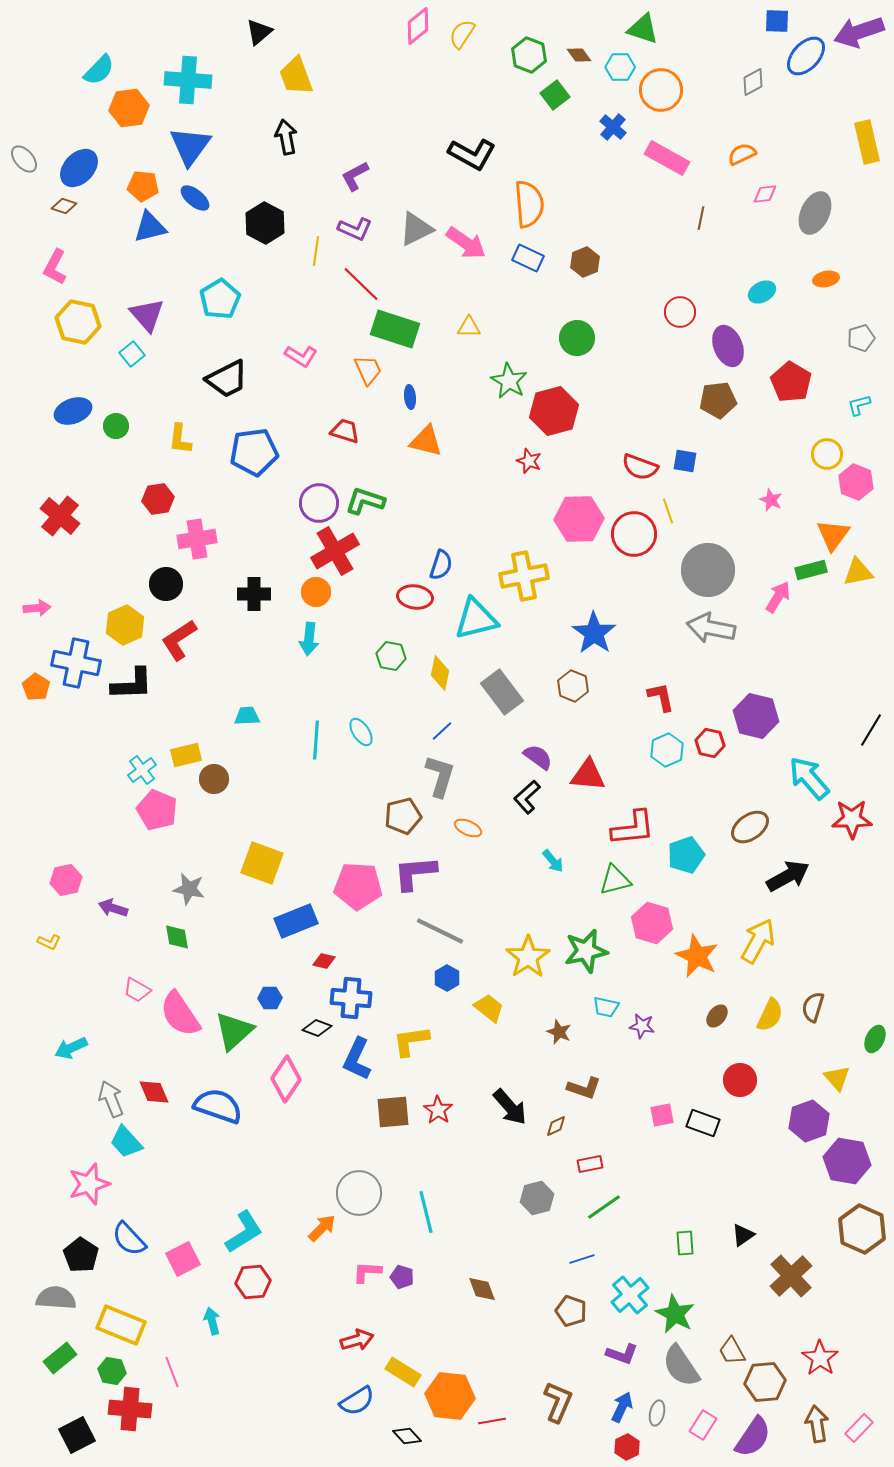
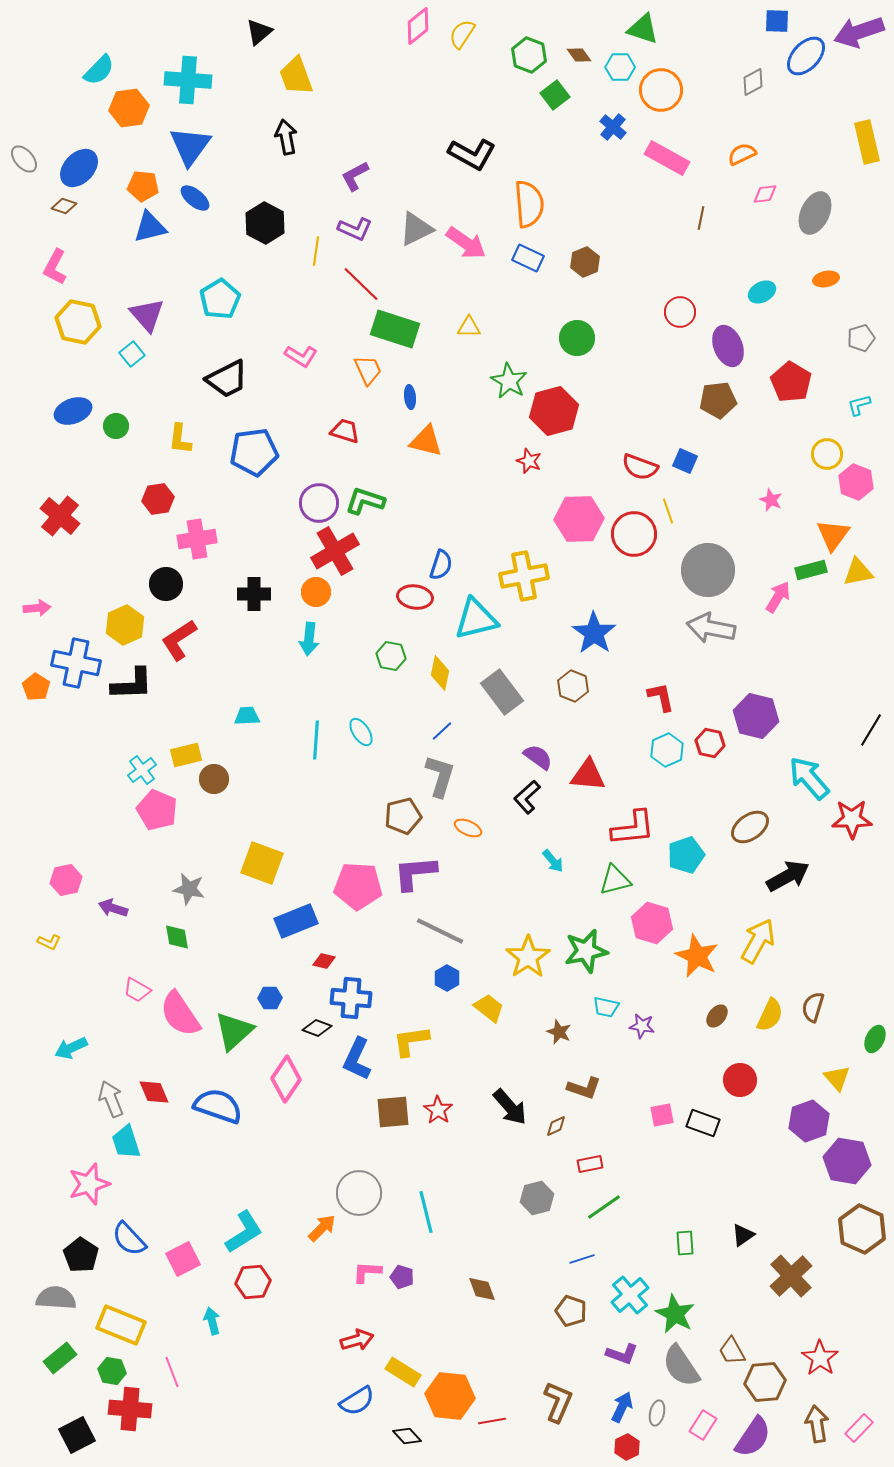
blue square at (685, 461): rotated 15 degrees clockwise
cyan trapezoid at (126, 1142): rotated 24 degrees clockwise
